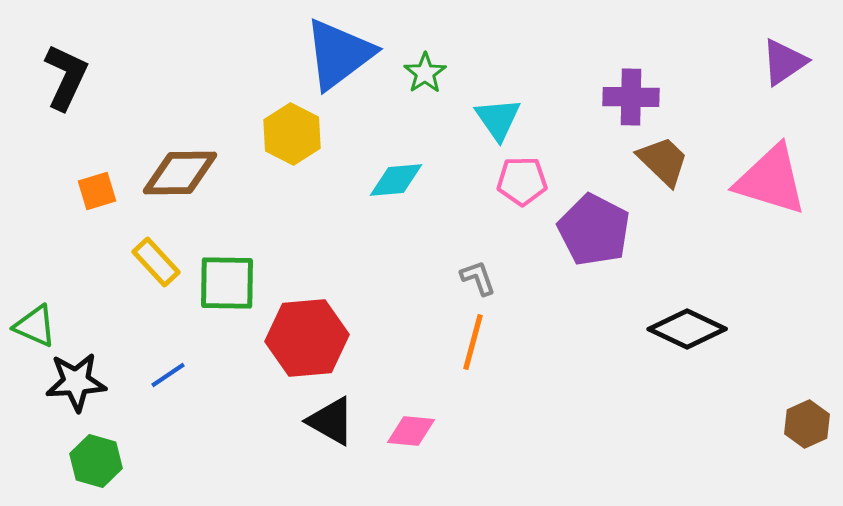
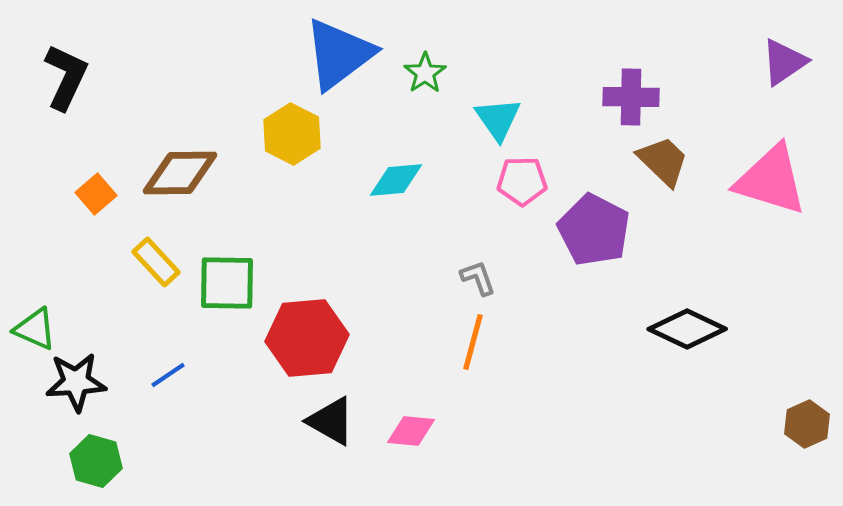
orange square: moved 1 px left, 3 px down; rotated 24 degrees counterclockwise
green triangle: moved 3 px down
